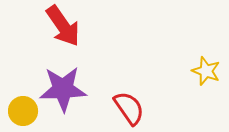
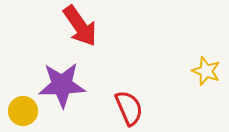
red arrow: moved 17 px right
purple star: moved 1 px left, 4 px up
red semicircle: rotated 12 degrees clockwise
